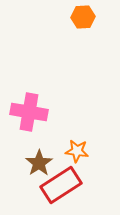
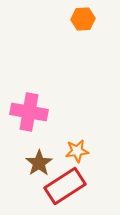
orange hexagon: moved 2 px down
orange star: rotated 15 degrees counterclockwise
red rectangle: moved 4 px right, 1 px down
